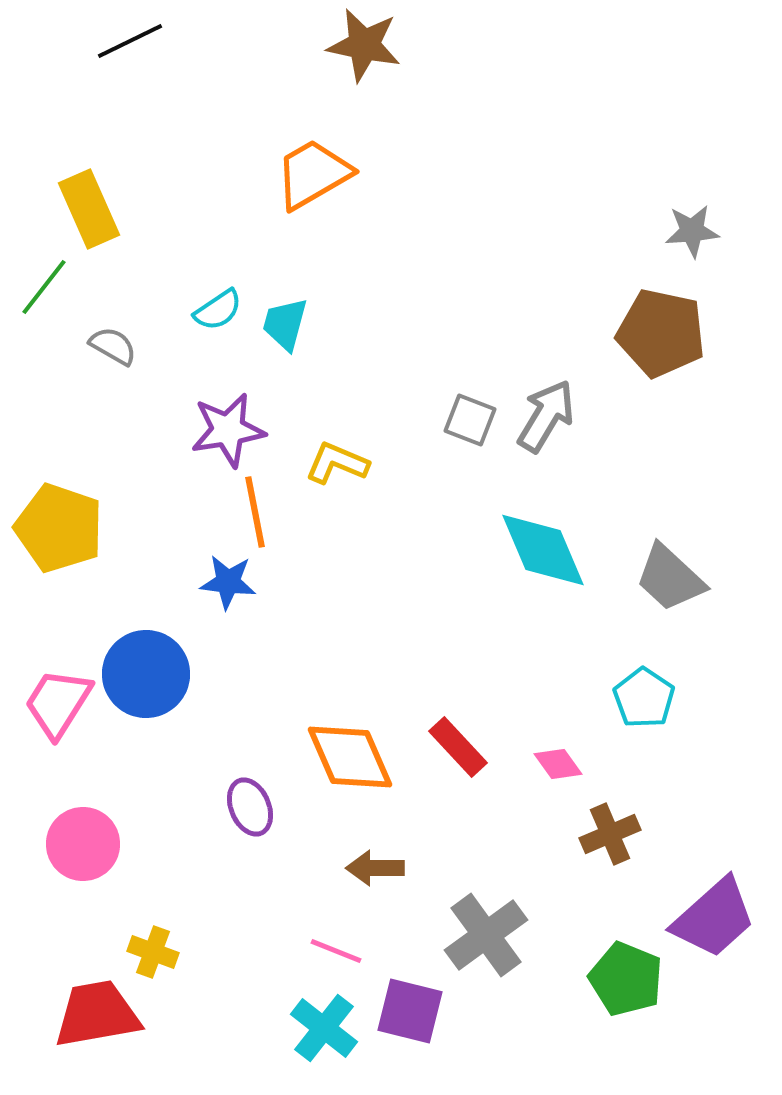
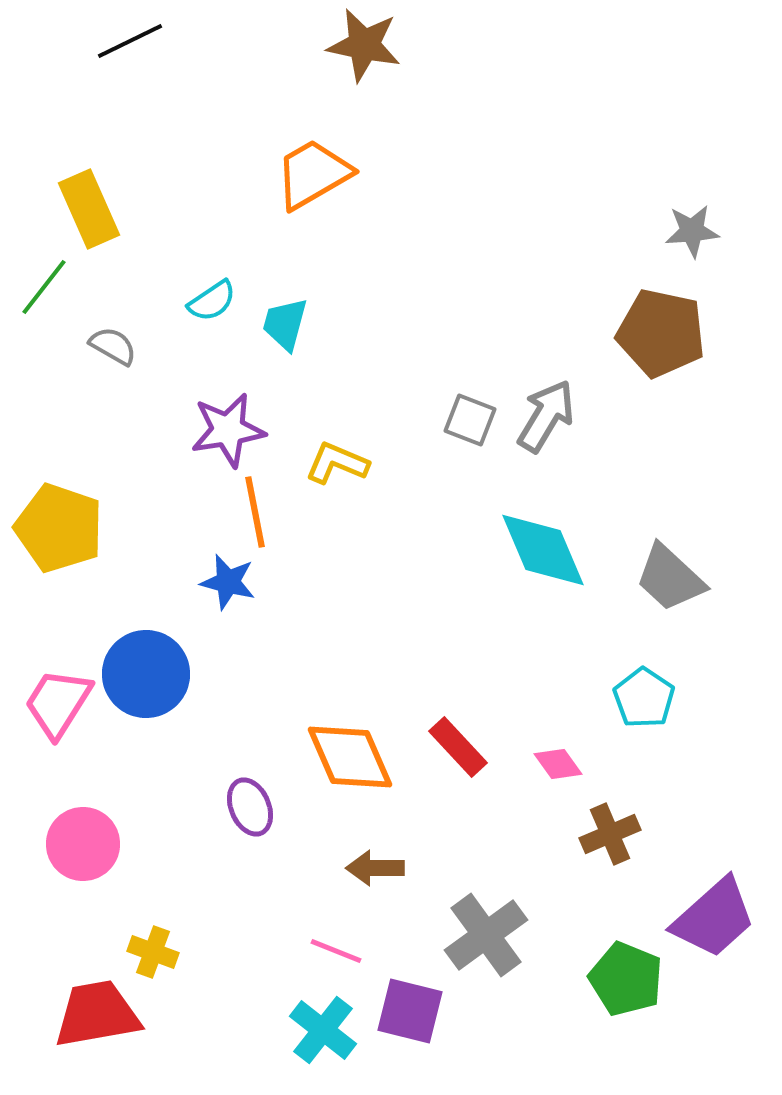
cyan semicircle: moved 6 px left, 9 px up
blue star: rotated 8 degrees clockwise
cyan cross: moved 1 px left, 2 px down
